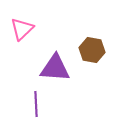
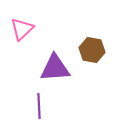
purple triangle: rotated 8 degrees counterclockwise
purple line: moved 3 px right, 2 px down
